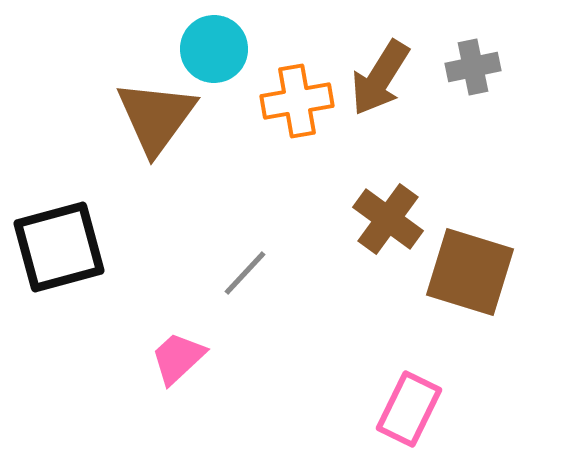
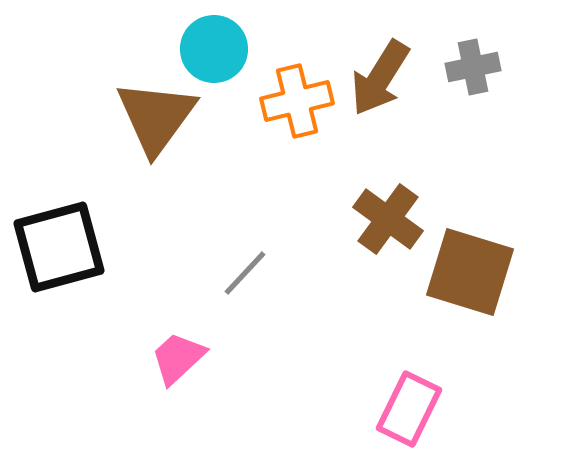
orange cross: rotated 4 degrees counterclockwise
